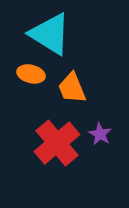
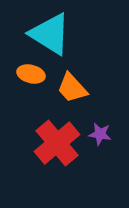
orange trapezoid: rotated 20 degrees counterclockwise
purple star: rotated 20 degrees counterclockwise
